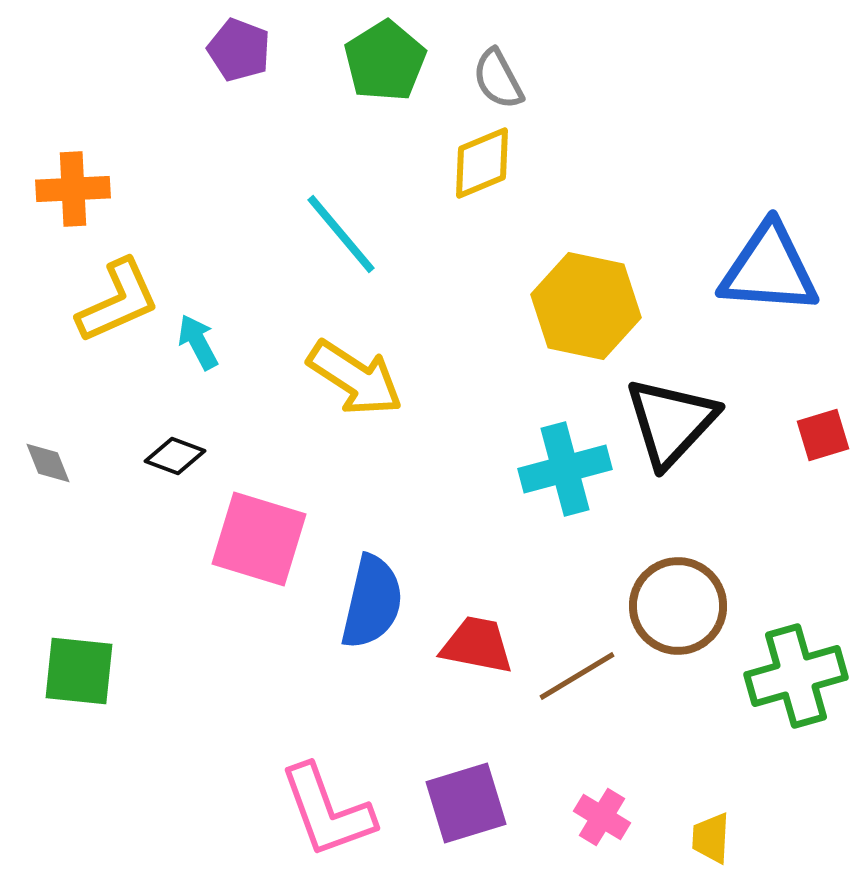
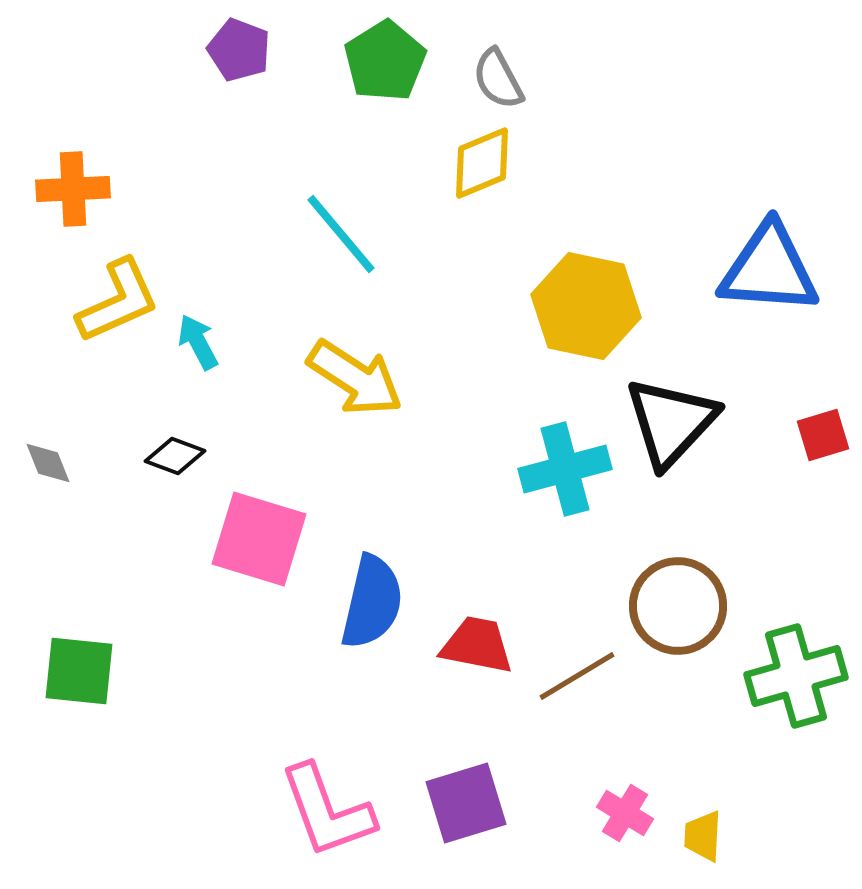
pink cross: moved 23 px right, 4 px up
yellow trapezoid: moved 8 px left, 2 px up
